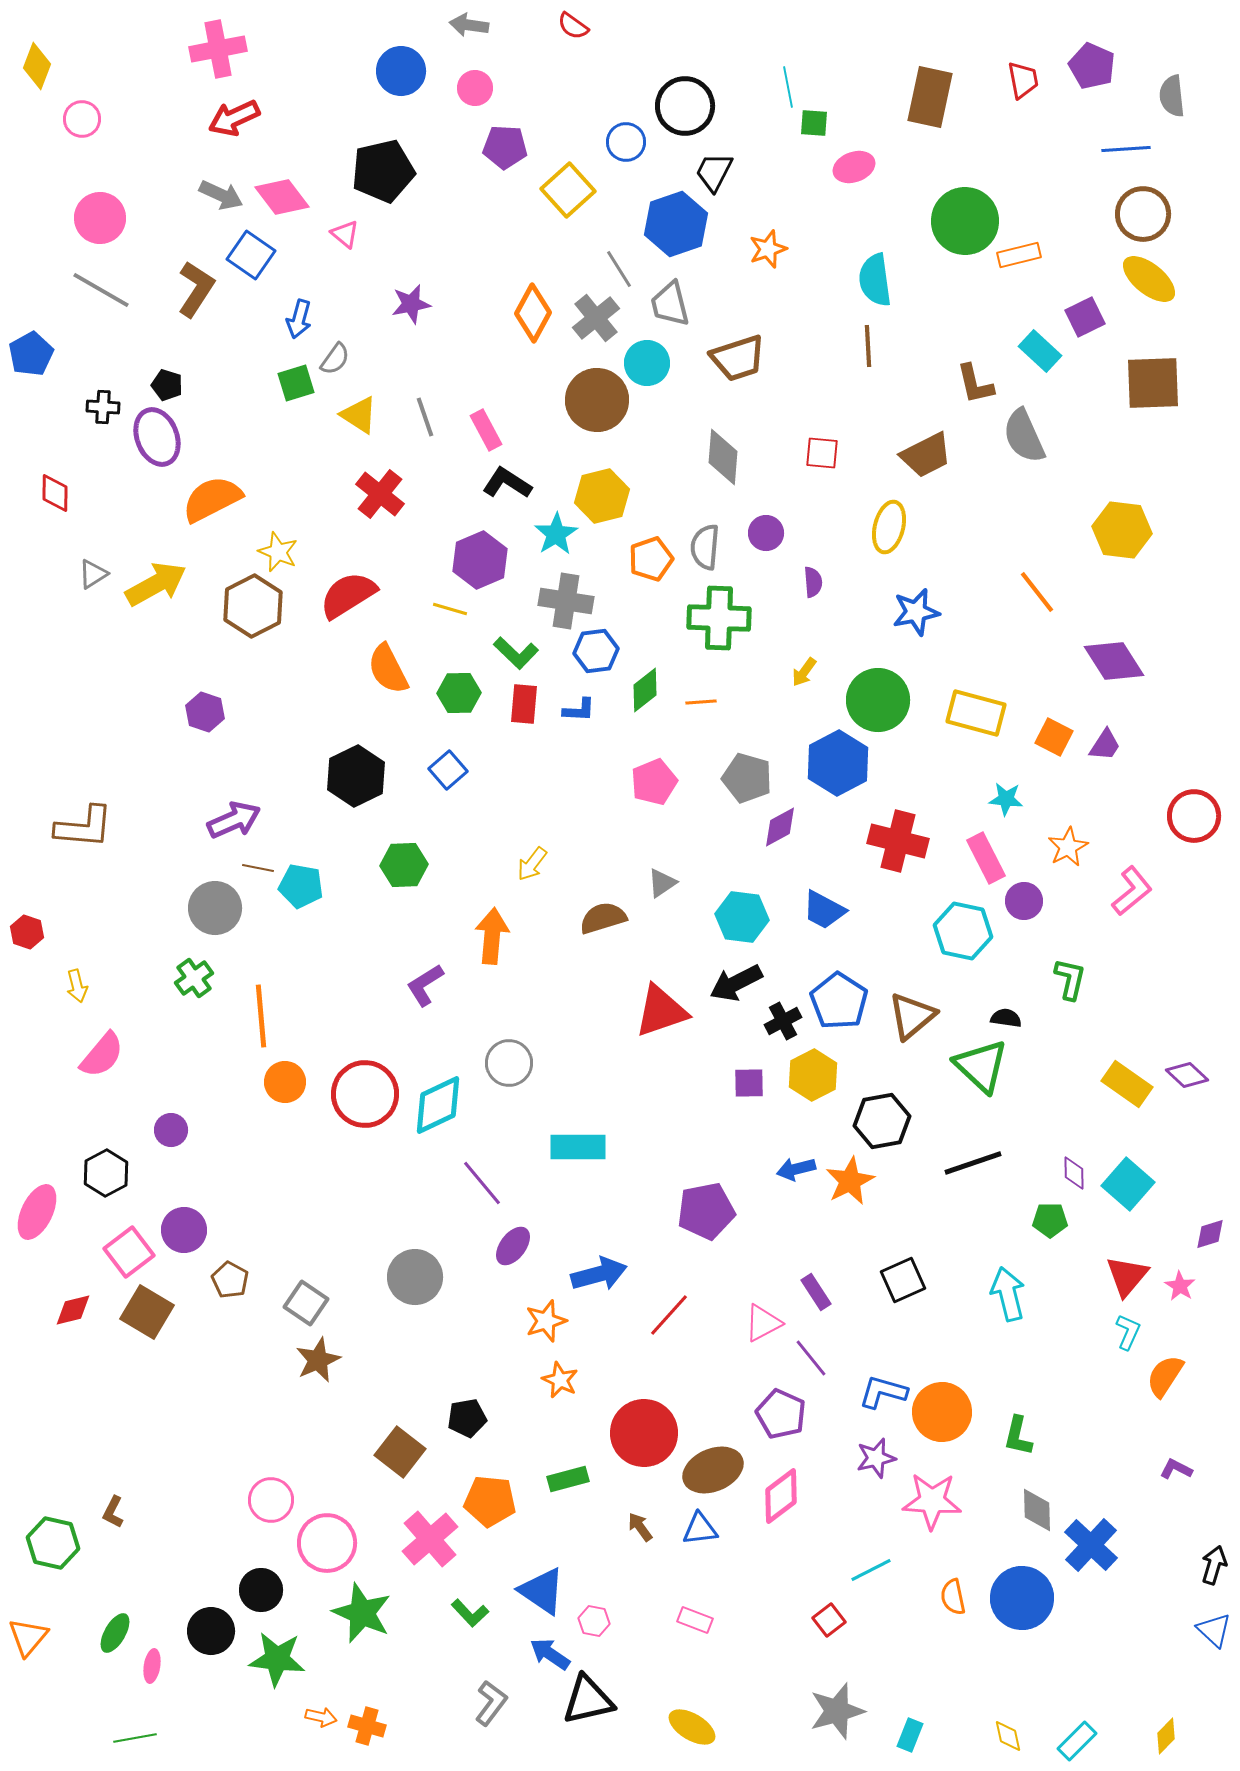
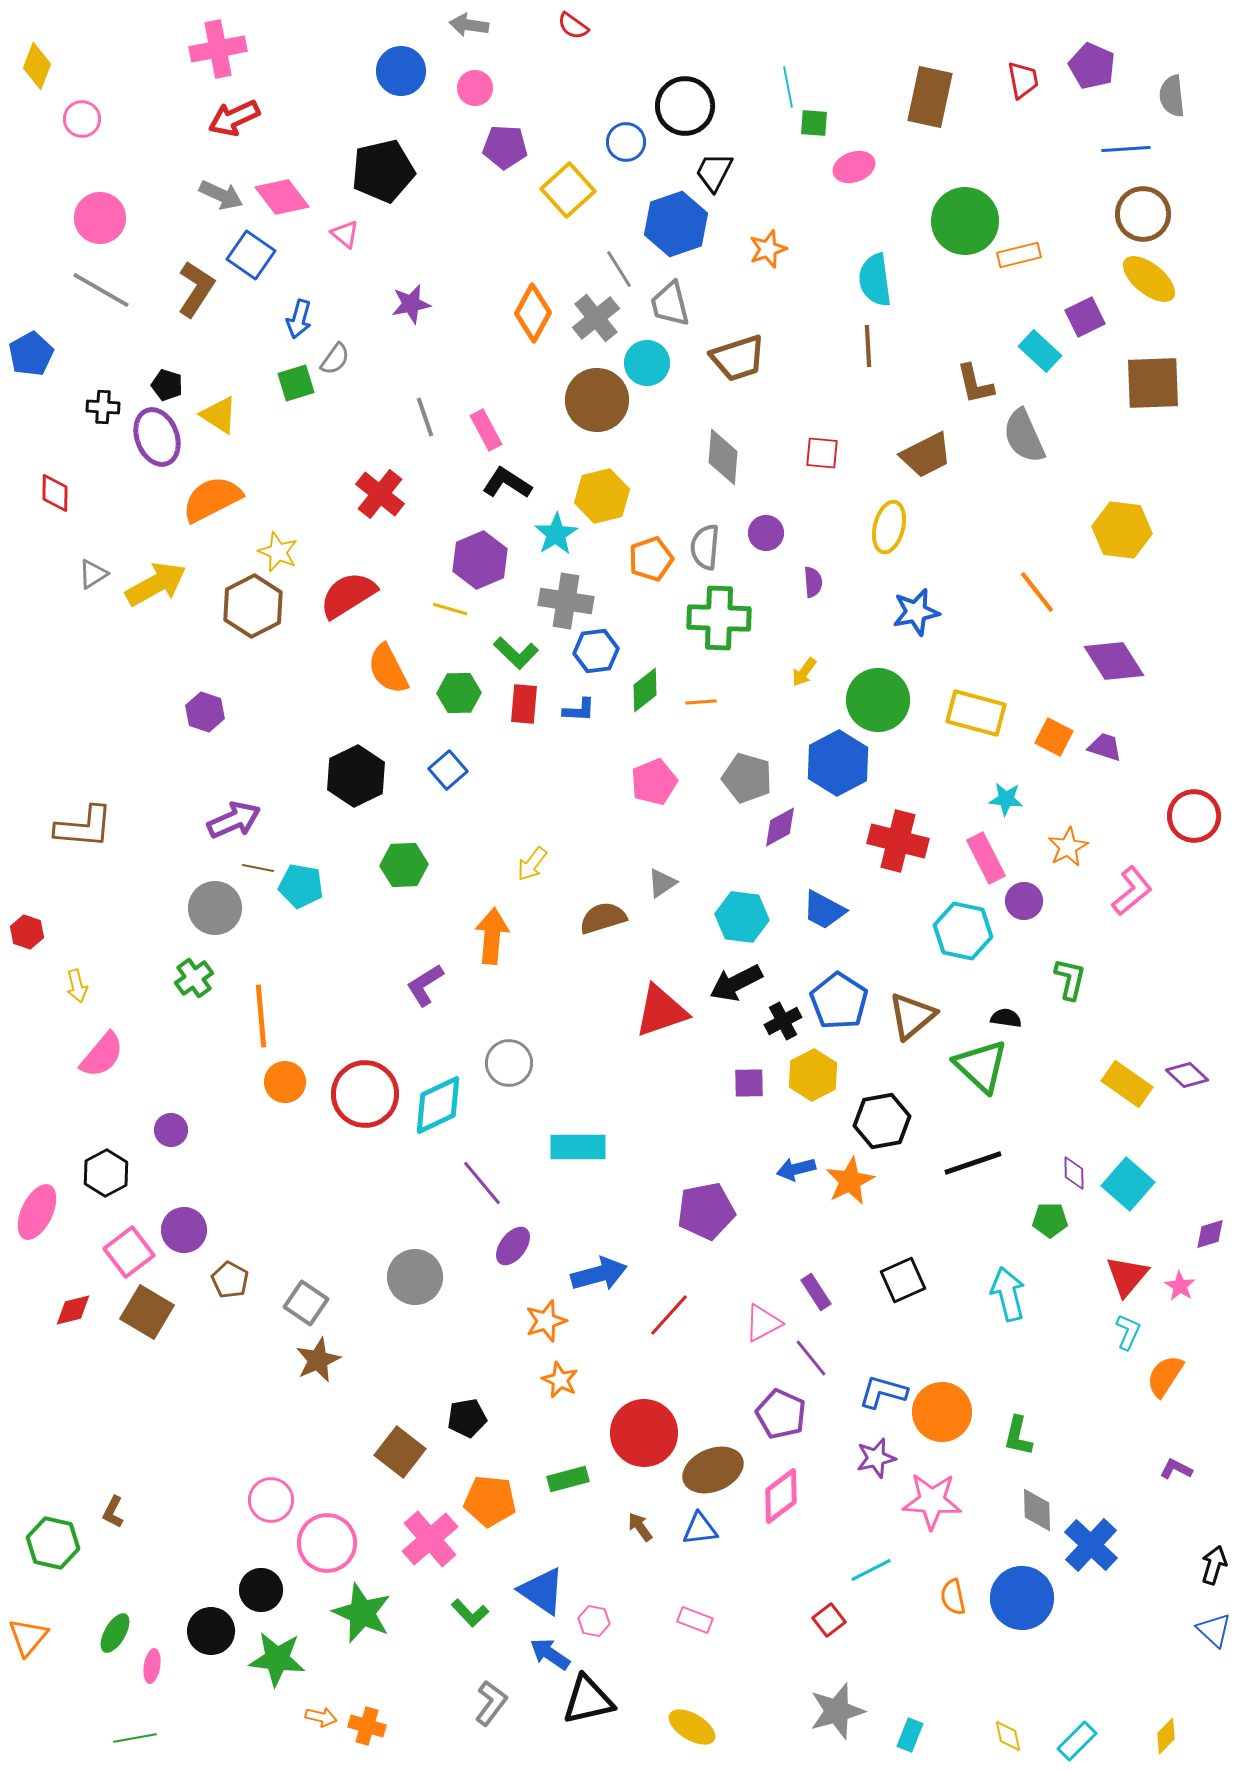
yellow triangle at (359, 415): moved 140 px left
purple trapezoid at (1105, 745): moved 2 px down; rotated 105 degrees counterclockwise
